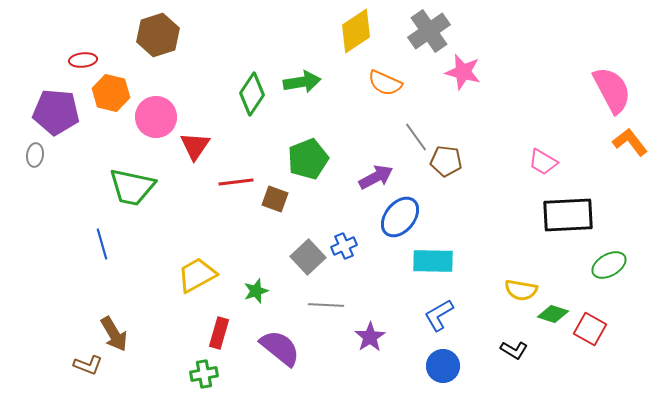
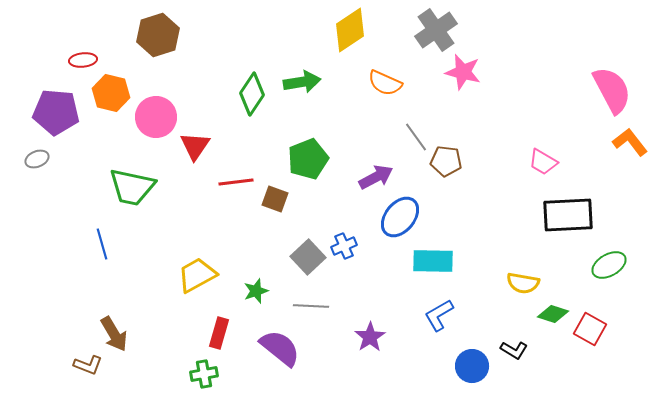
yellow diamond at (356, 31): moved 6 px left, 1 px up
gray cross at (429, 31): moved 7 px right, 1 px up
gray ellipse at (35, 155): moved 2 px right, 4 px down; rotated 60 degrees clockwise
yellow semicircle at (521, 290): moved 2 px right, 7 px up
gray line at (326, 305): moved 15 px left, 1 px down
blue circle at (443, 366): moved 29 px right
